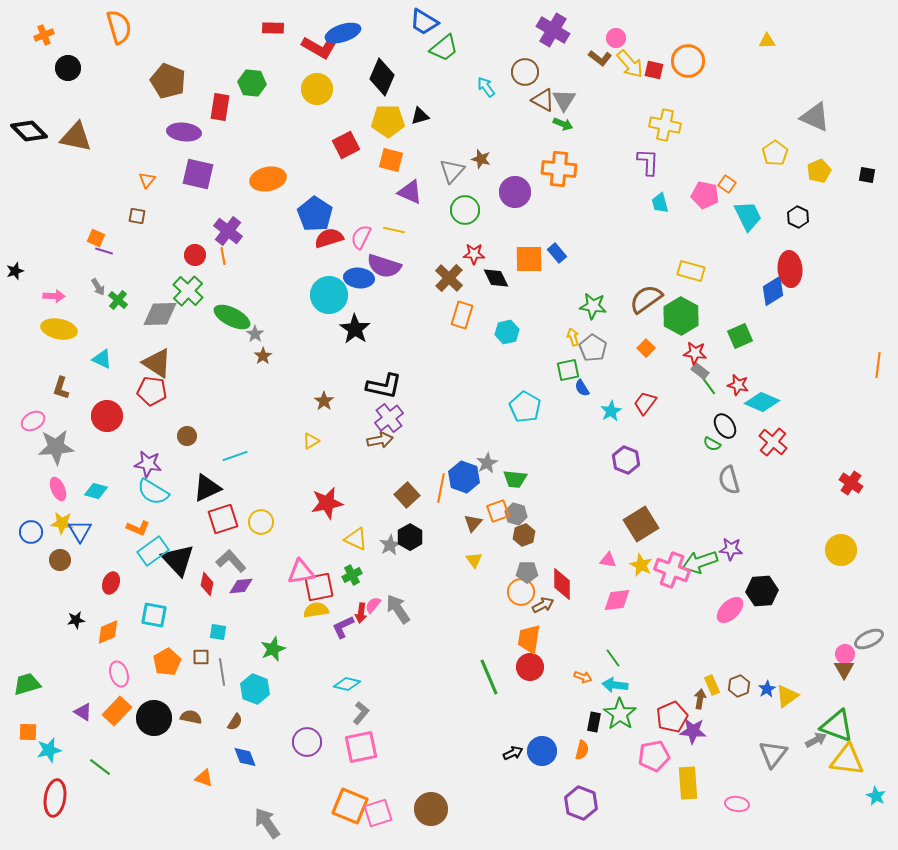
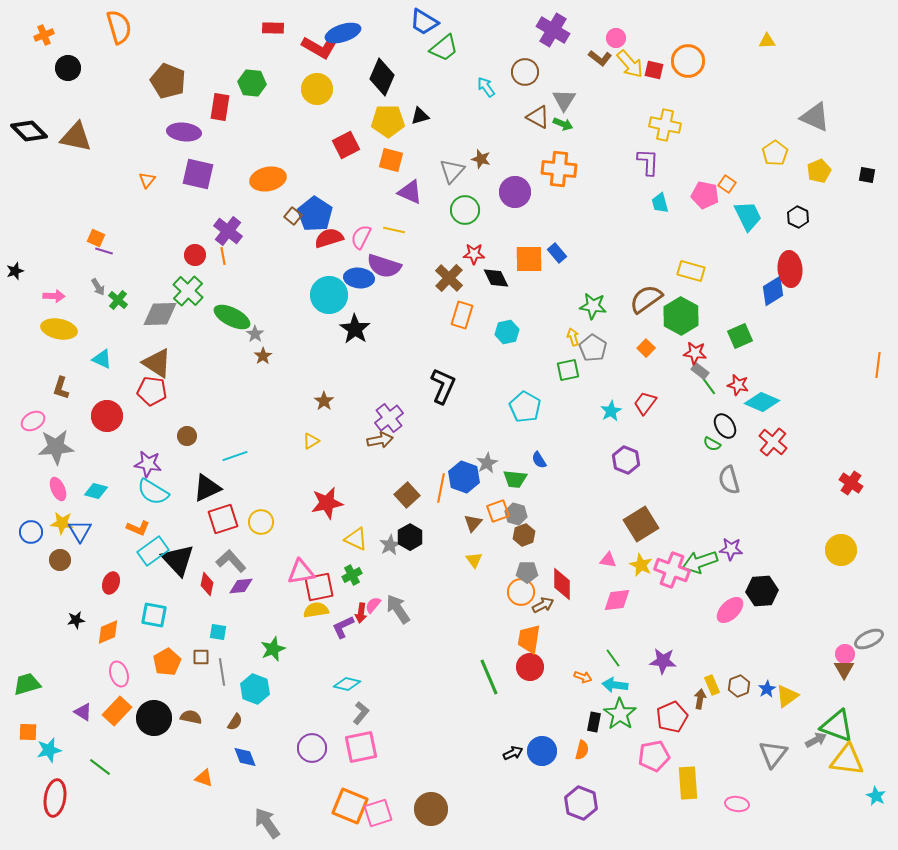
brown triangle at (543, 100): moved 5 px left, 17 px down
brown square at (137, 216): moved 156 px right; rotated 30 degrees clockwise
black L-shape at (384, 386): moved 59 px right; rotated 78 degrees counterclockwise
blue semicircle at (582, 388): moved 43 px left, 72 px down
purple star at (693, 731): moved 30 px left, 70 px up
purple circle at (307, 742): moved 5 px right, 6 px down
